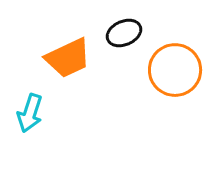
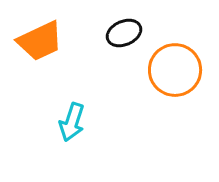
orange trapezoid: moved 28 px left, 17 px up
cyan arrow: moved 42 px right, 9 px down
